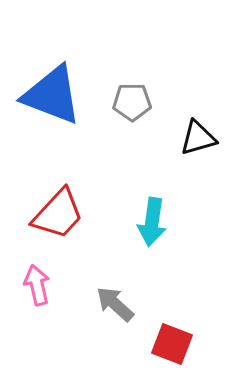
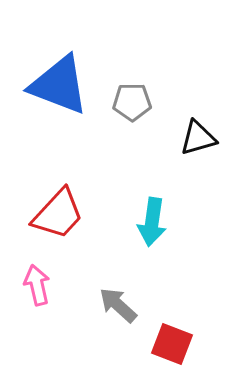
blue triangle: moved 7 px right, 10 px up
gray arrow: moved 3 px right, 1 px down
